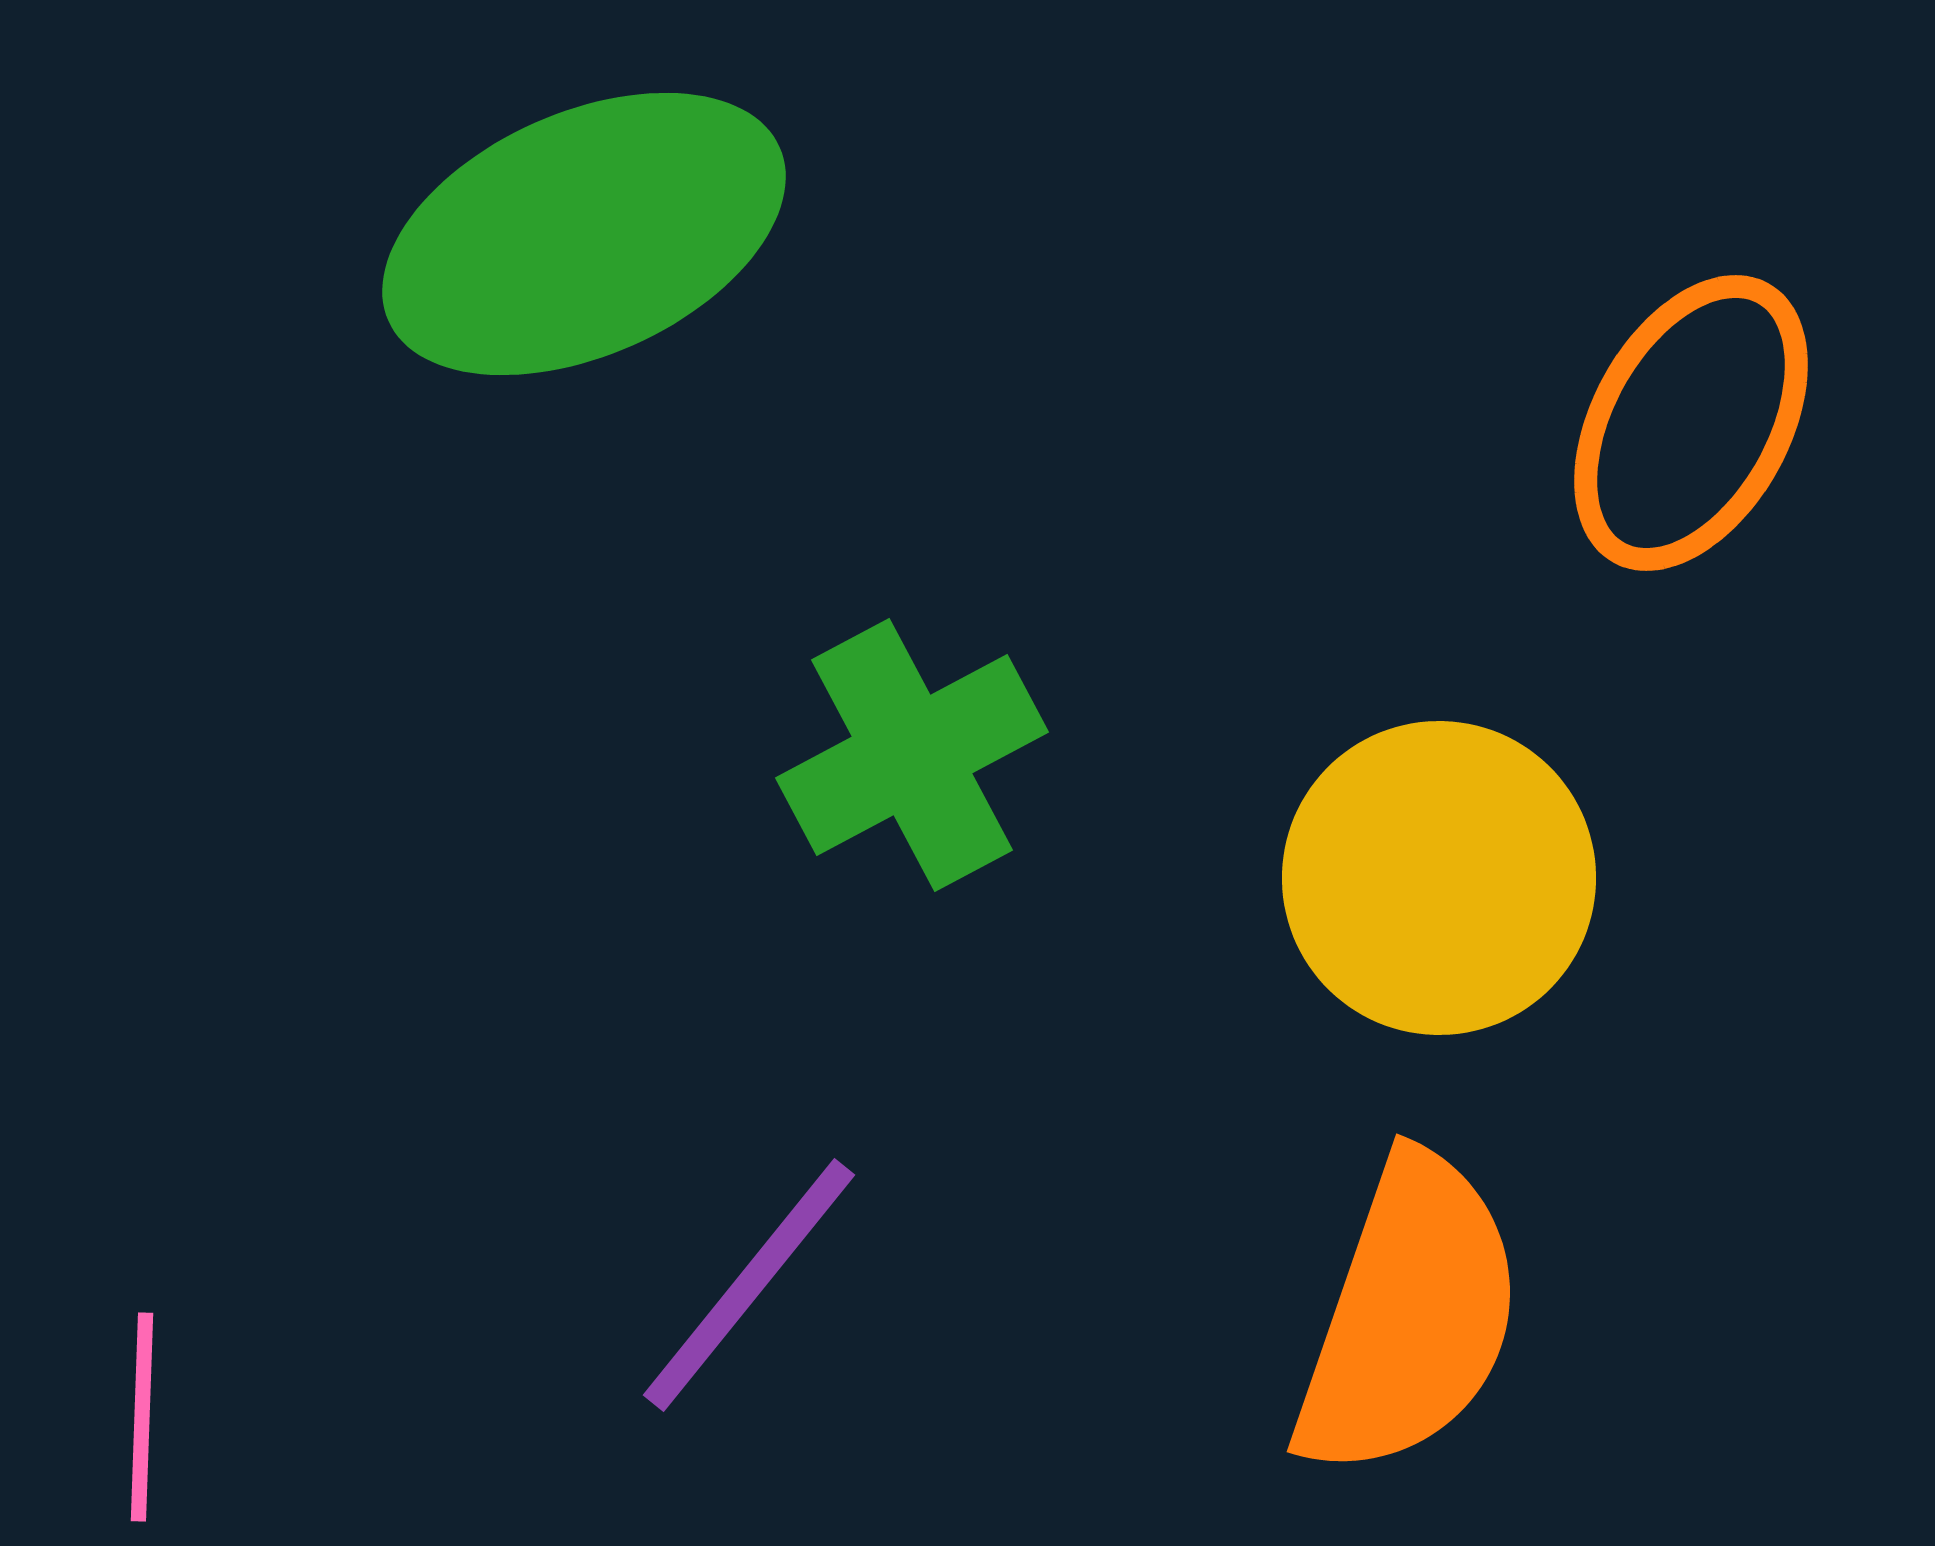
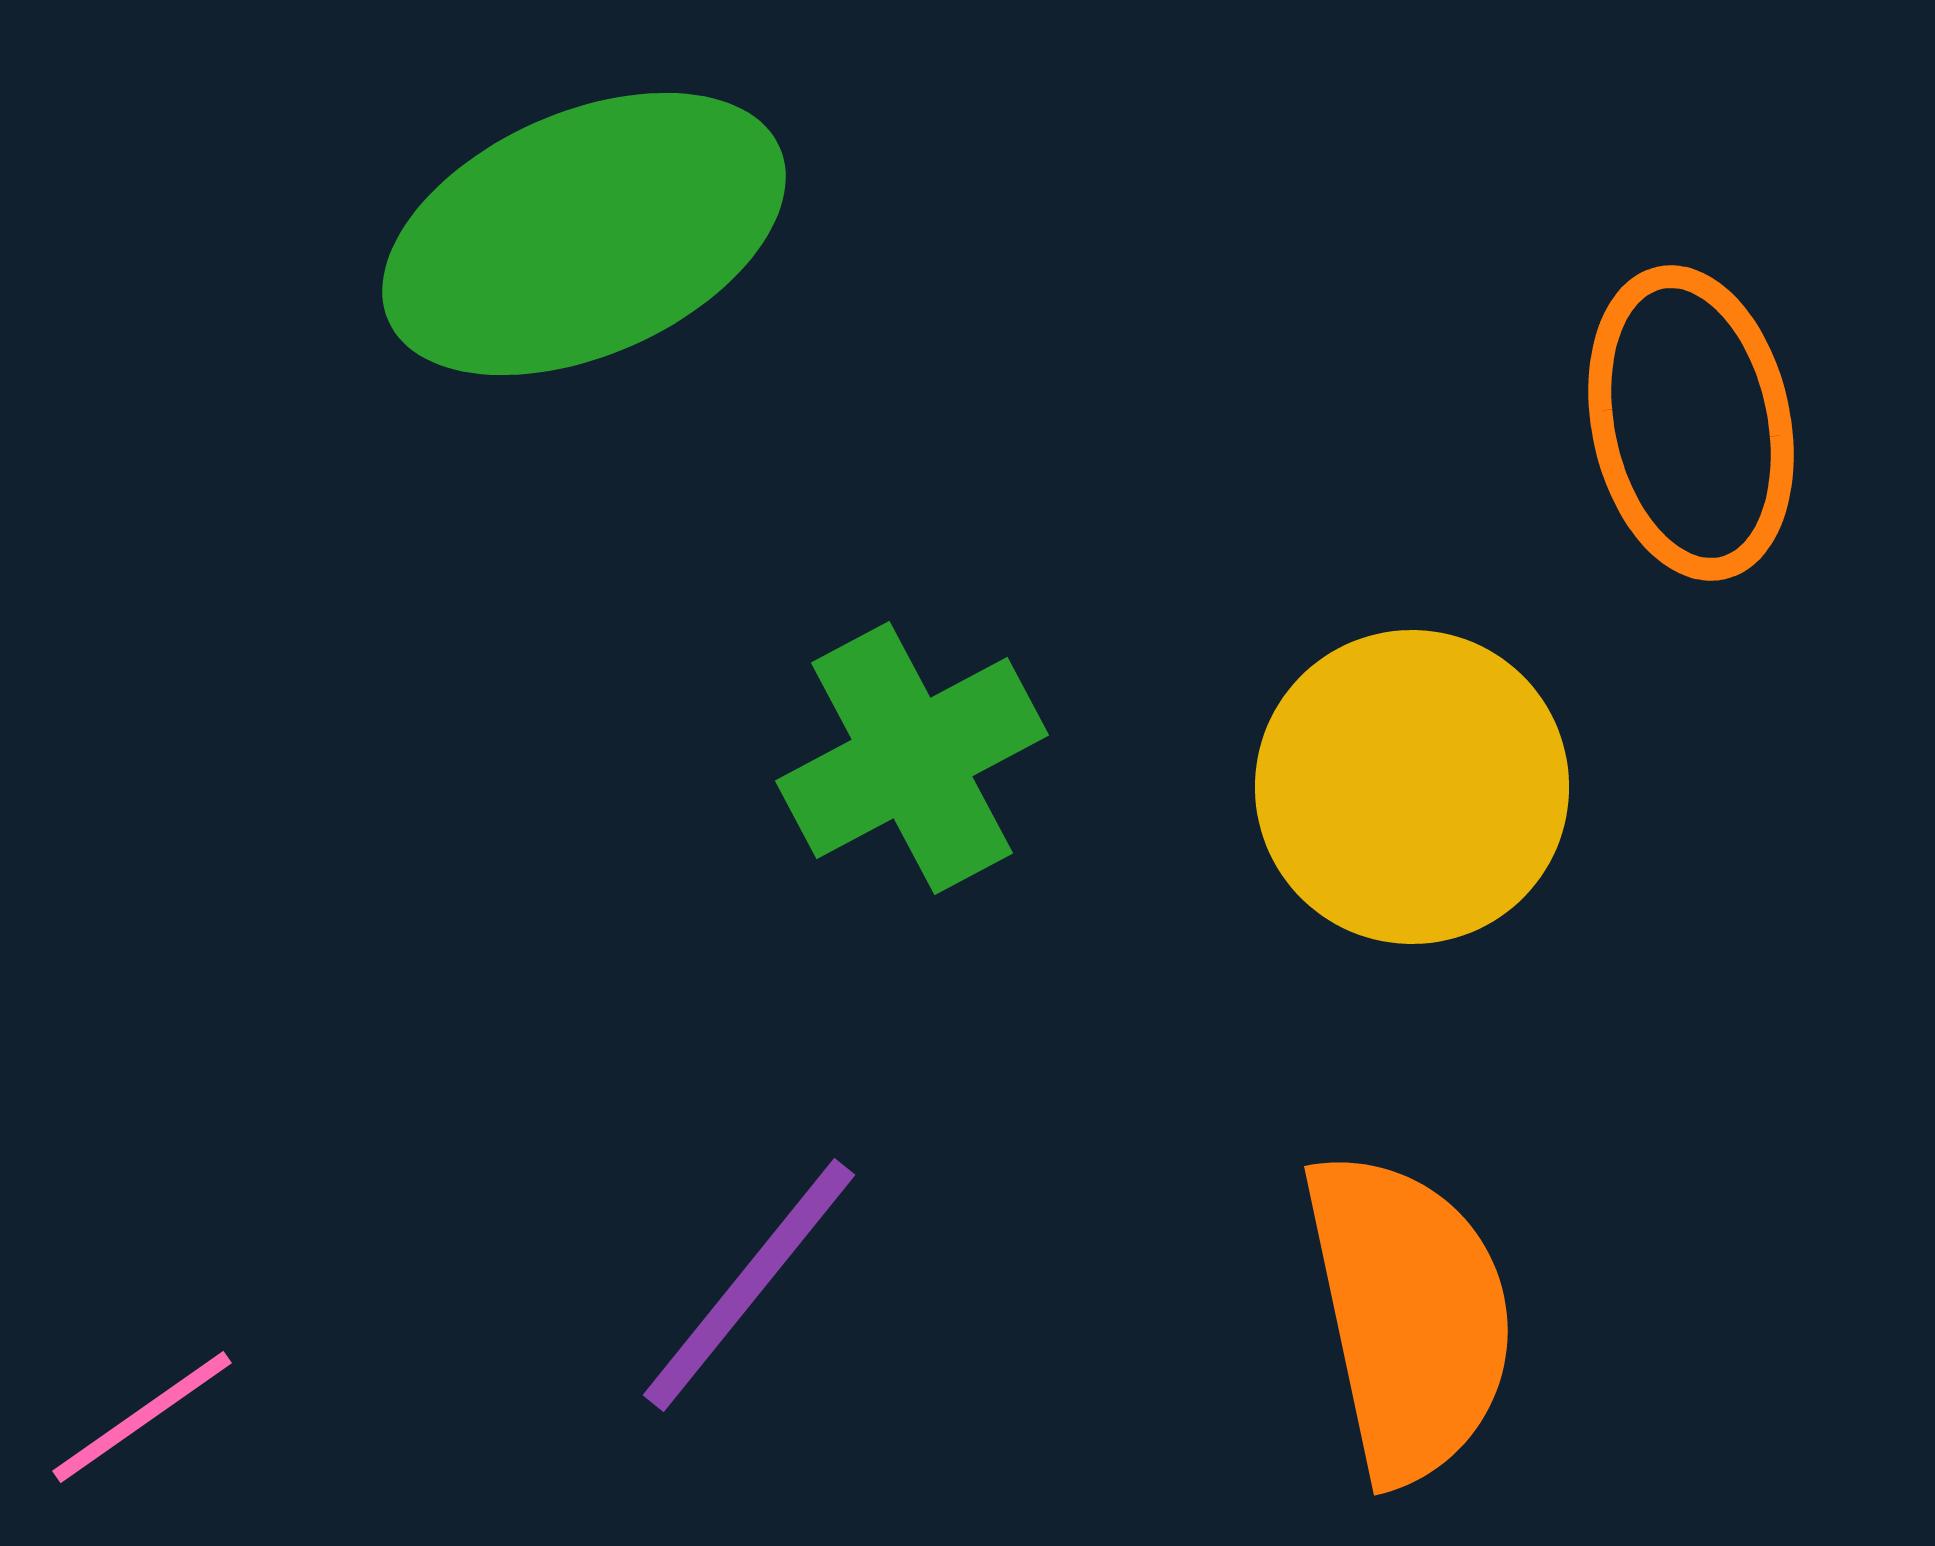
orange ellipse: rotated 41 degrees counterclockwise
green cross: moved 3 px down
yellow circle: moved 27 px left, 91 px up
orange semicircle: rotated 31 degrees counterclockwise
pink line: rotated 53 degrees clockwise
